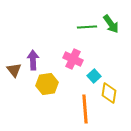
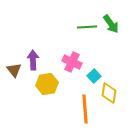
pink cross: moved 1 px left, 3 px down
